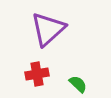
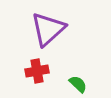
red cross: moved 3 px up
